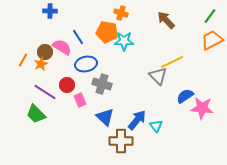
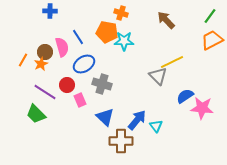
pink semicircle: rotated 42 degrees clockwise
blue ellipse: moved 2 px left; rotated 20 degrees counterclockwise
